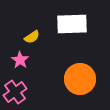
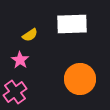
yellow semicircle: moved 2 px left, 2 px up
